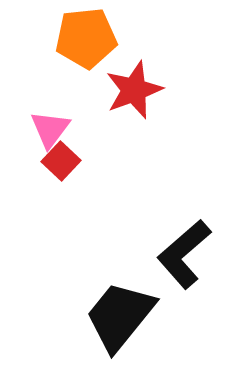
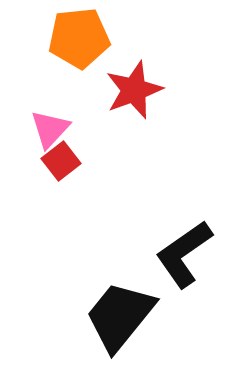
orange pentagon: moved 7 px left
pink triangle: rotated 6 degrees clockwise
red square: rotated 9 degrees clockwise
black L-shape: rotated 6 degrees clockwise
